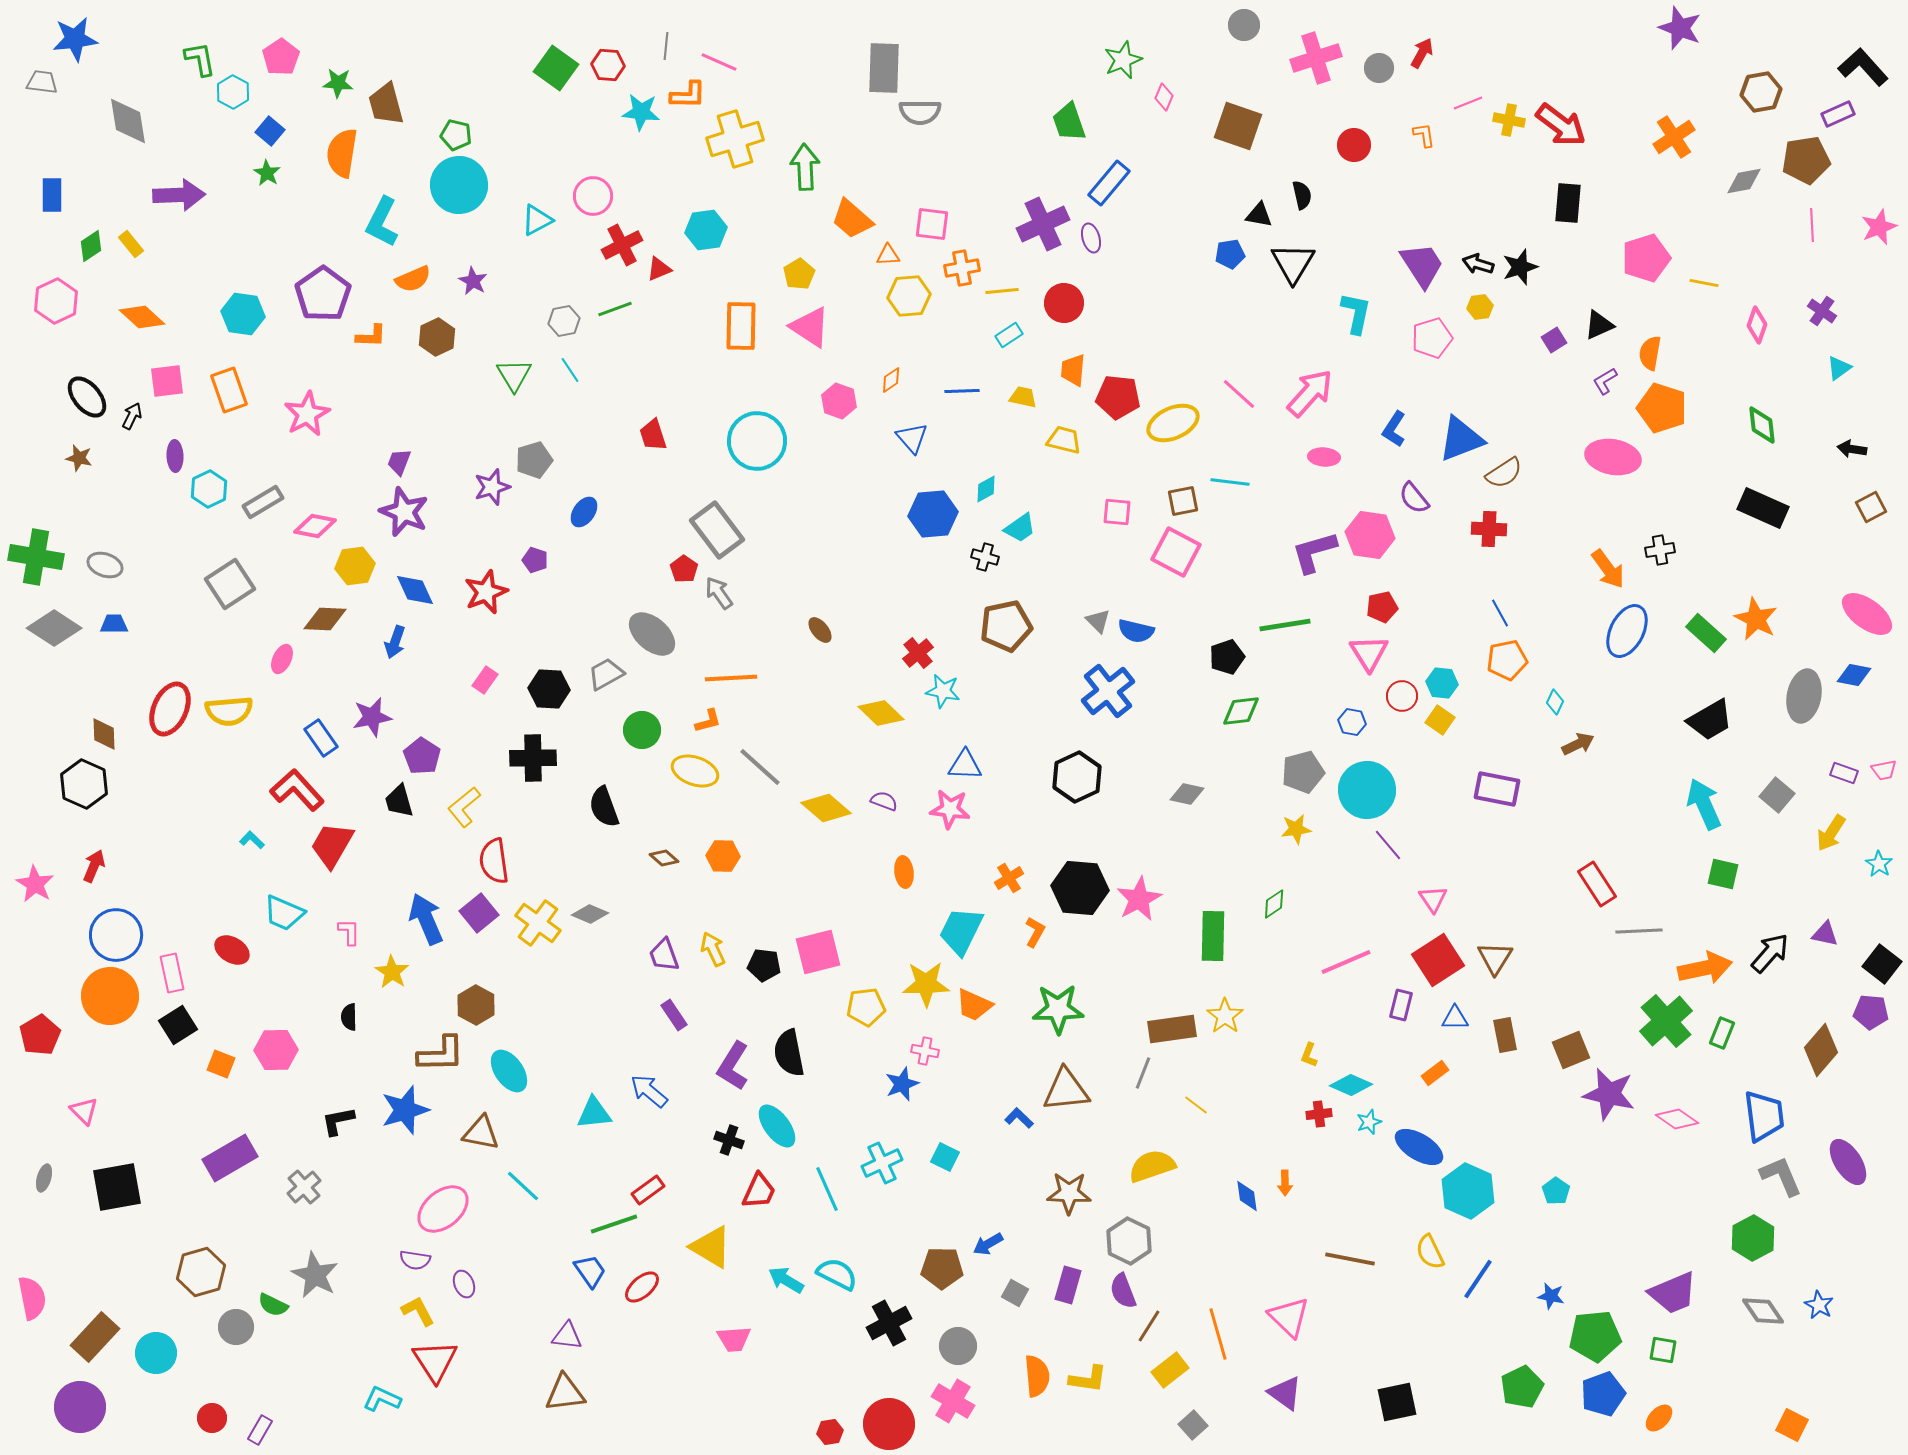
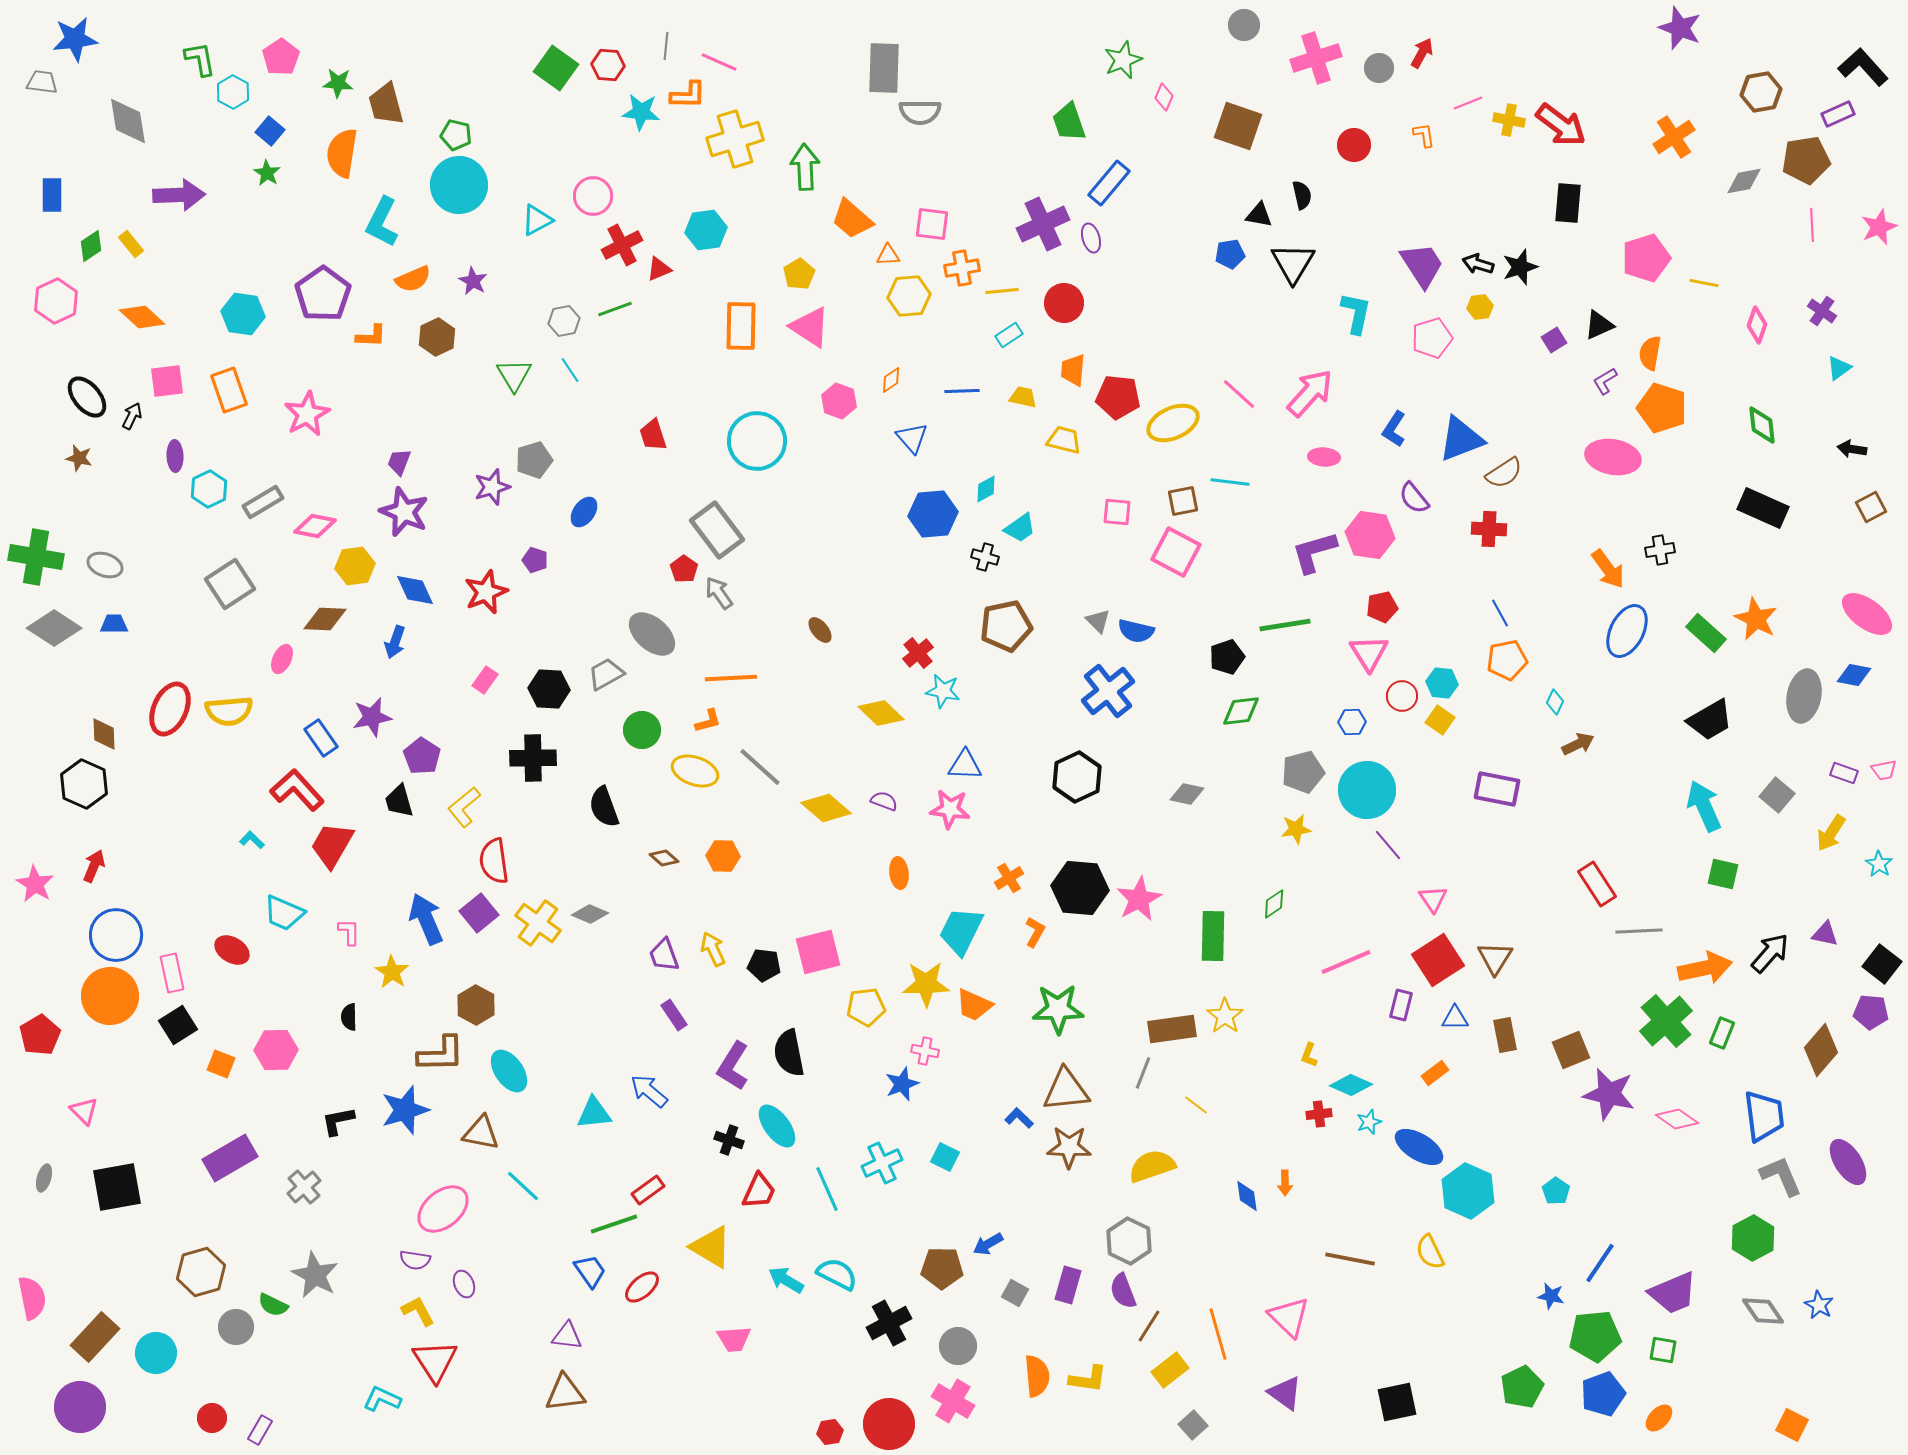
blue hexagon at (1352, 722): rotated 12 degrees counterclockwise
cyan arrow at (1704, 804): moved 2 px down
orange ellipse at (904, 872): moved 5 px left, 1 px down
brown star at (1069, 1193): moved 46 px up
blue line at (1478, 1279): moved 122 px right, 16 px up
